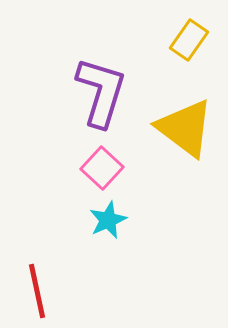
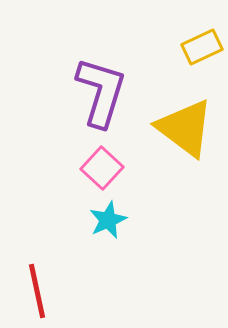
yellow rectangle: moved 13 px right, 7 px down; rotated 30 degrees clockwise
